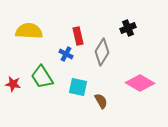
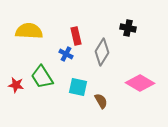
black cross: rotated 35 degrees clockwise
red rectangle: moved 2 px left
red star: moved 3 px right, 1 px down
